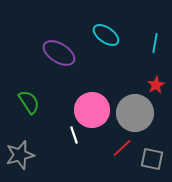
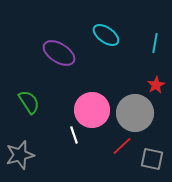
red line: moved 2 px up
